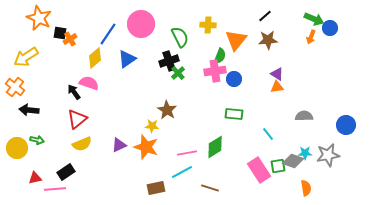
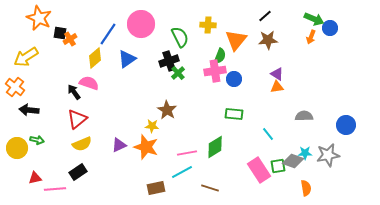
black rectangle at (66, 172): moved 12 px right
